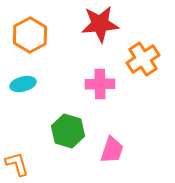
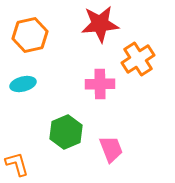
orange hexagon: rotated 16 degrees clockwise
orange cross: moved 5 px left
green hexagon: moved 2 px left, 1 px down; rotated 20 degrees clockwise
pink trapezoid: moved 1 px left, 1 px up; rotated 40 degrees counterclockwise
